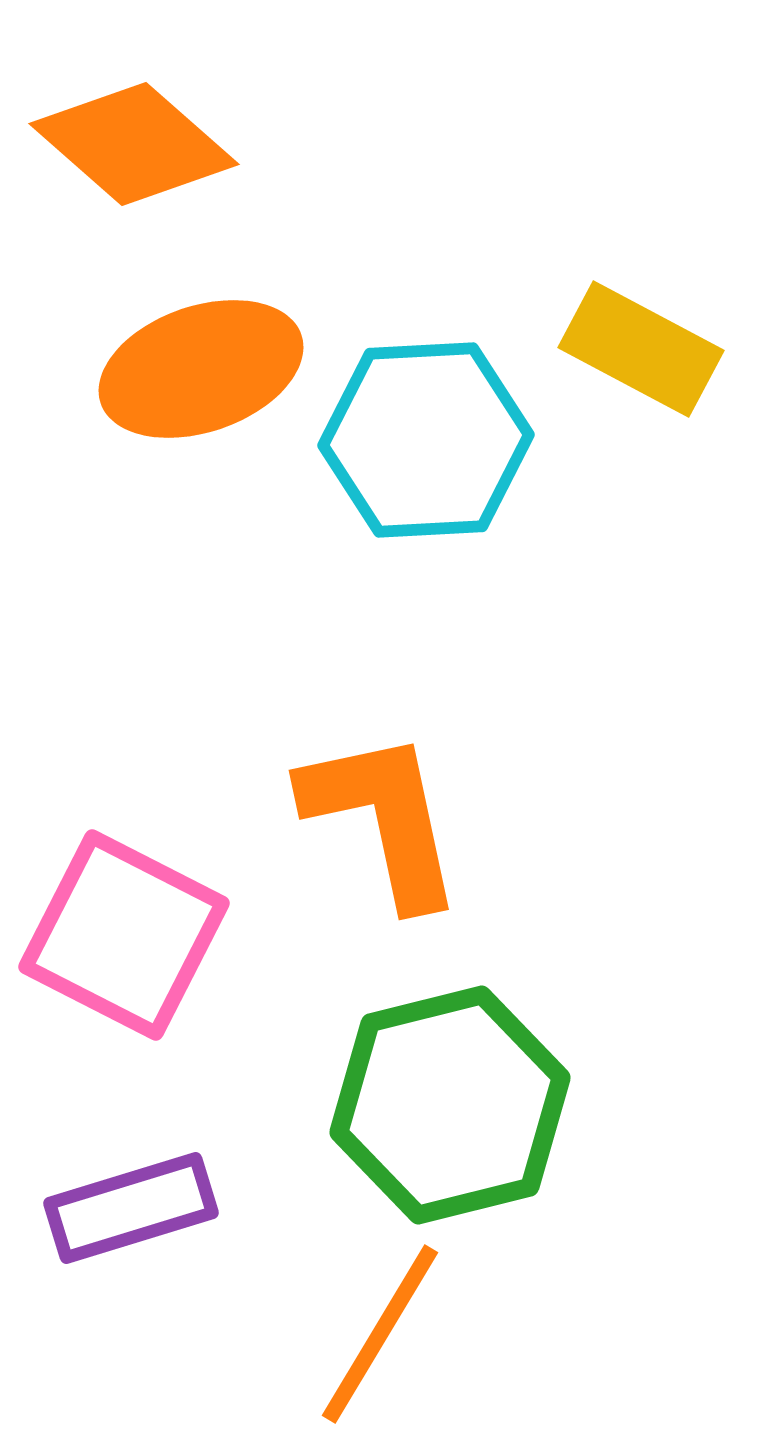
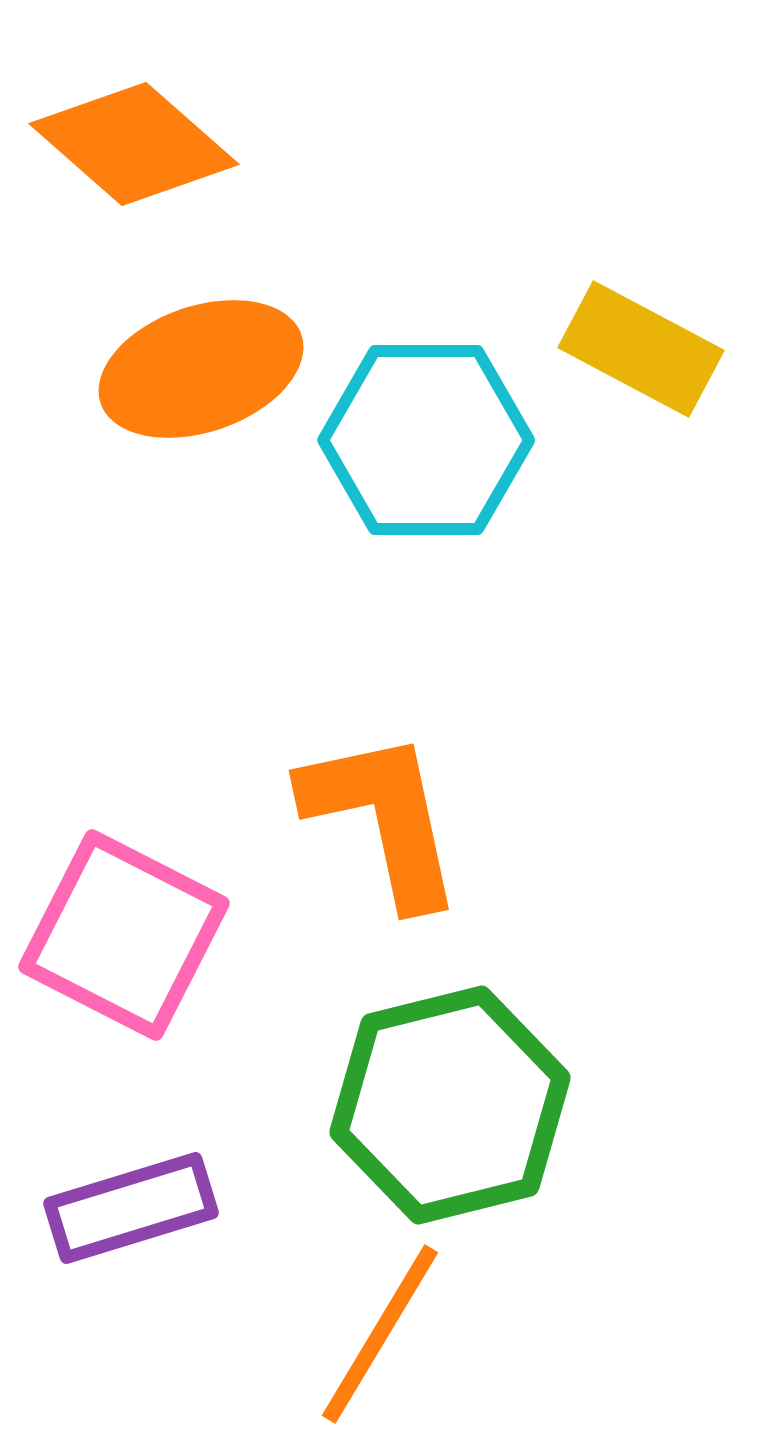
cyan hexagon: rotated 3 degrees clockwise
